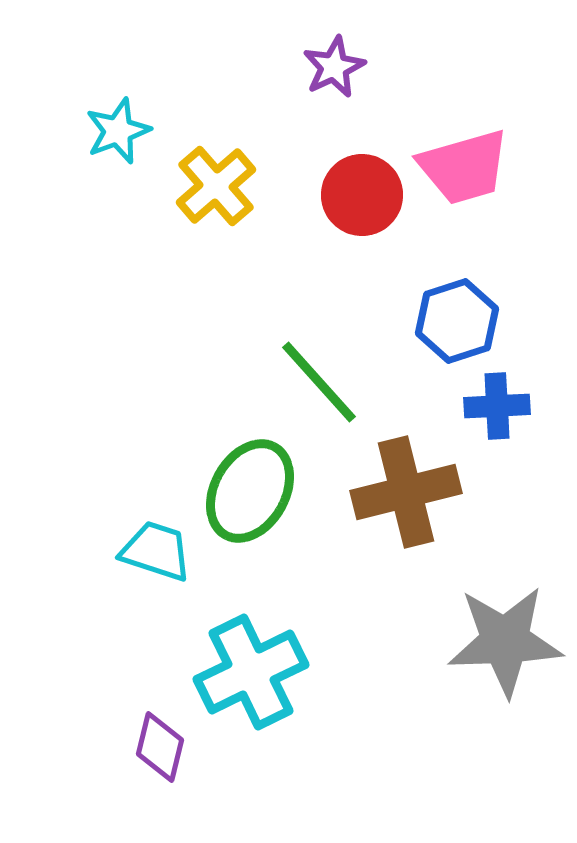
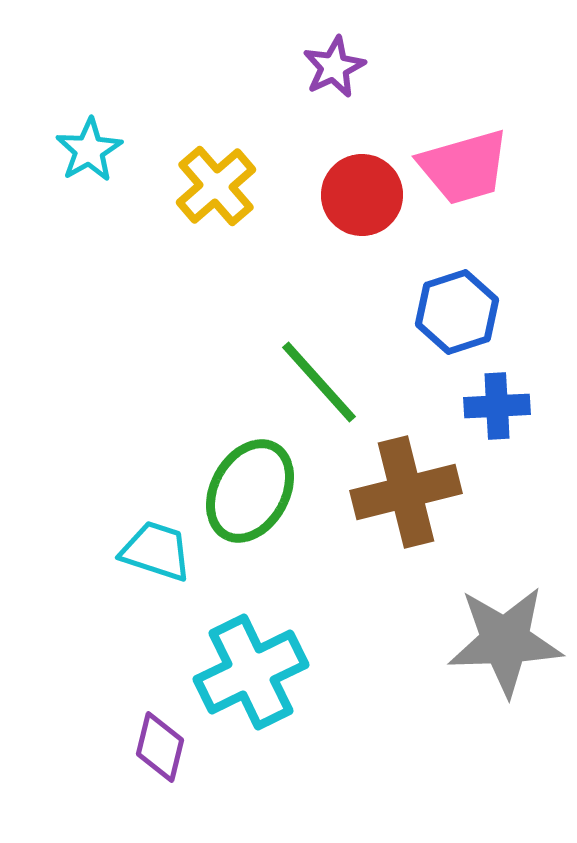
cyan star: moved 29 px left, 19 px down; rotated 10 degrees counterclockwise
blue hexagon: moved 9 px up
